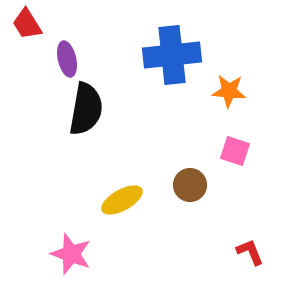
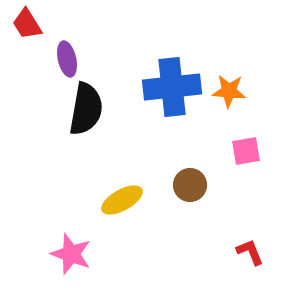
blue cross: moved 32 px down
pink square: moved 11 px right; rotated 28 degrees counterclockwise
